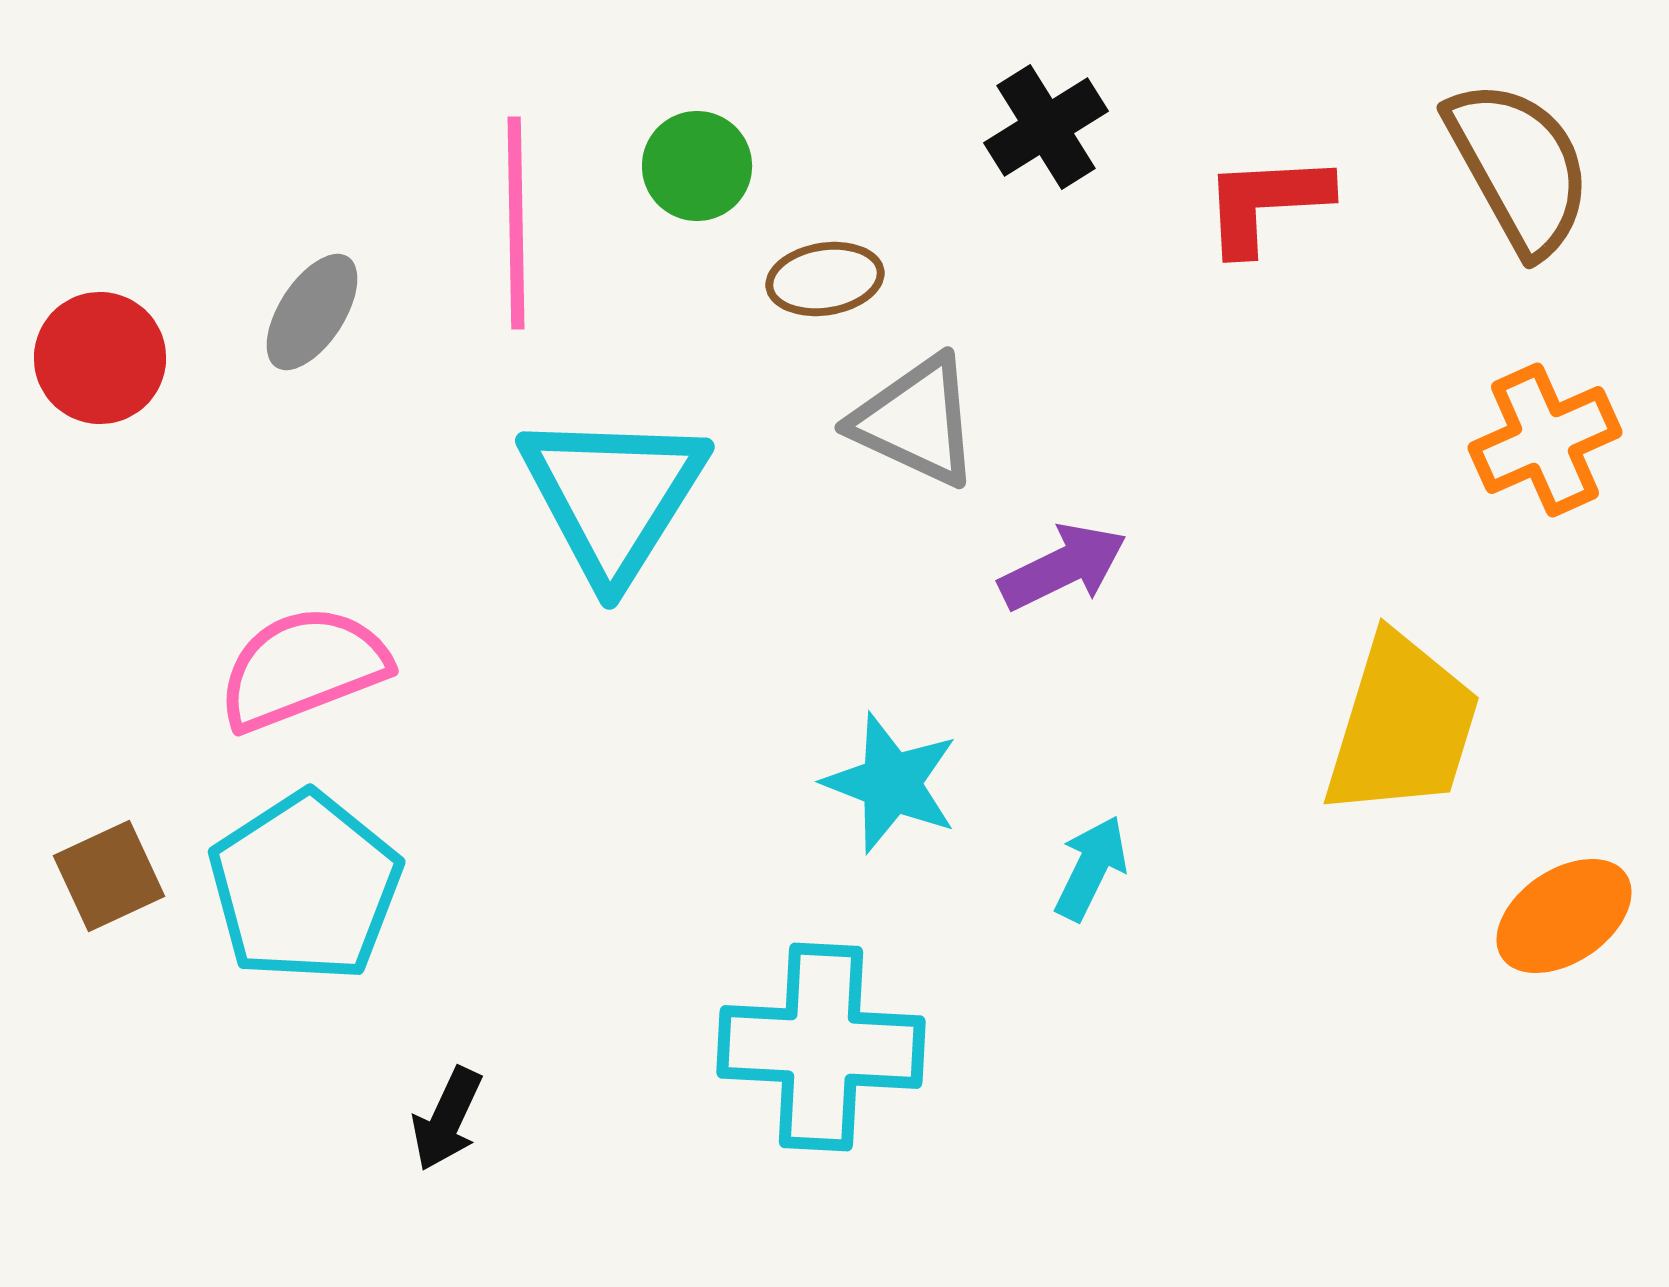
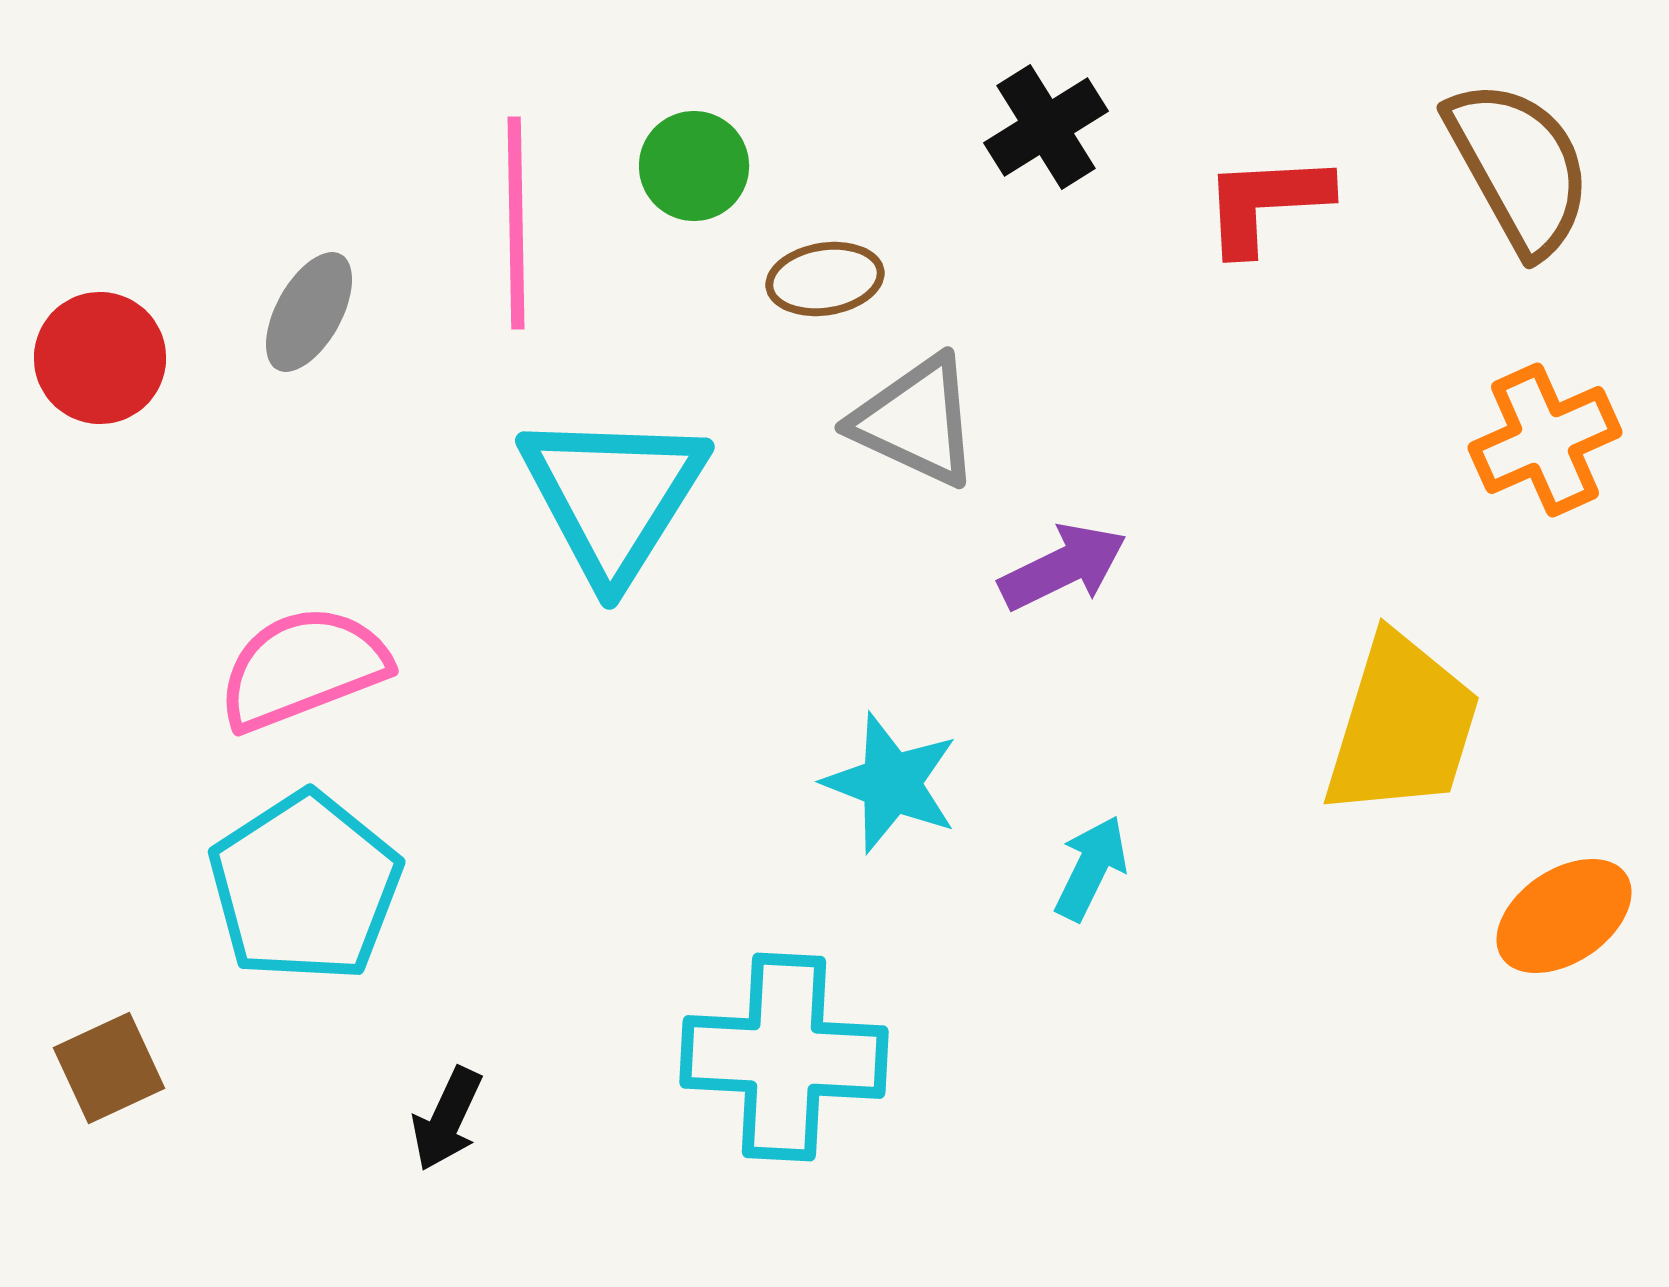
green circle: moved 3 px left
gray ellipse: moved 3 px left; rotated 4 degrees counterclockwise
brown square: moved 192 px down
cyan cross: moved 37 px left, 10 px down
